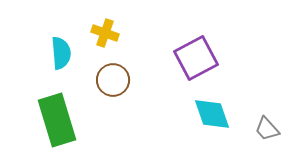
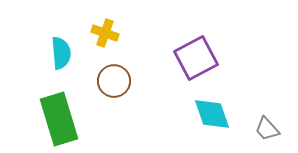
brown circle: moved 1 px right, 1 px down
green rectangle: moved 2 px right, 1 px up
